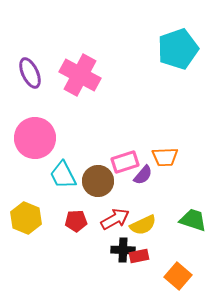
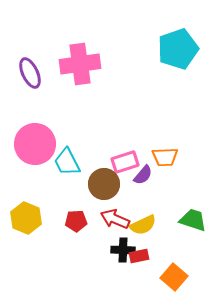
pink cross: moved 11 px up; rotated 36 degrees counterclockwise
pink circle: moved 6 px down
cyan trapezoid: moved 4 px right, 13 px up
brown circle: moved 6 px right, 3 px down
red arrow: rotated 128 degrees counterclockwise
orange square: moved 4 px left, 1 px down
